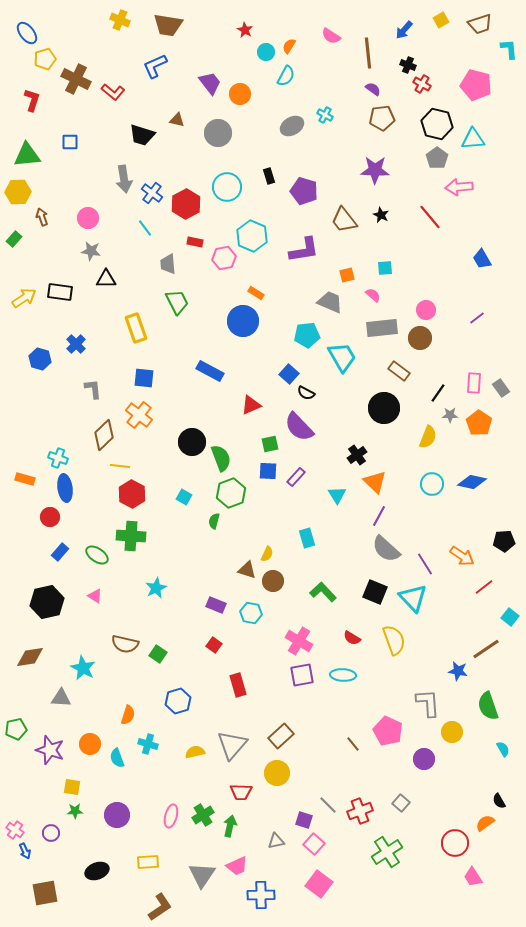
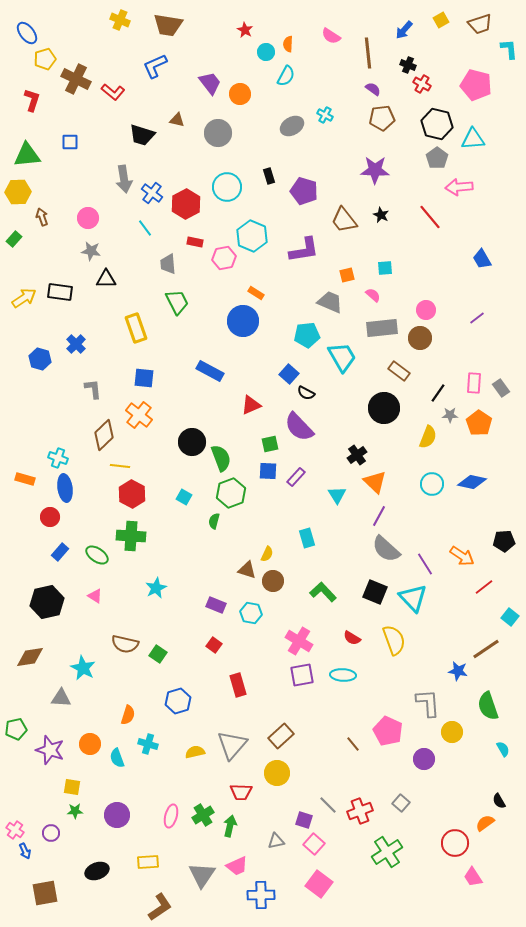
orange semicircle at (289, 46): moved 1 px left, 2 px up; rotated 28 degrees counterclockwise
